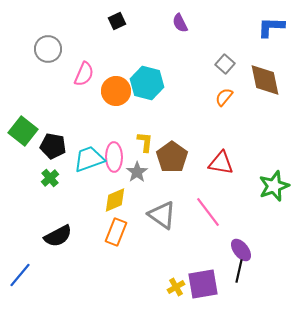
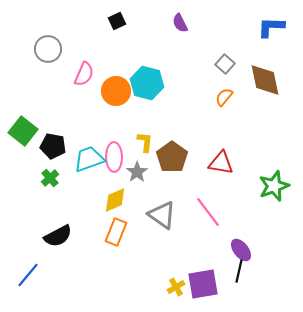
blue line: moved 8 px right
